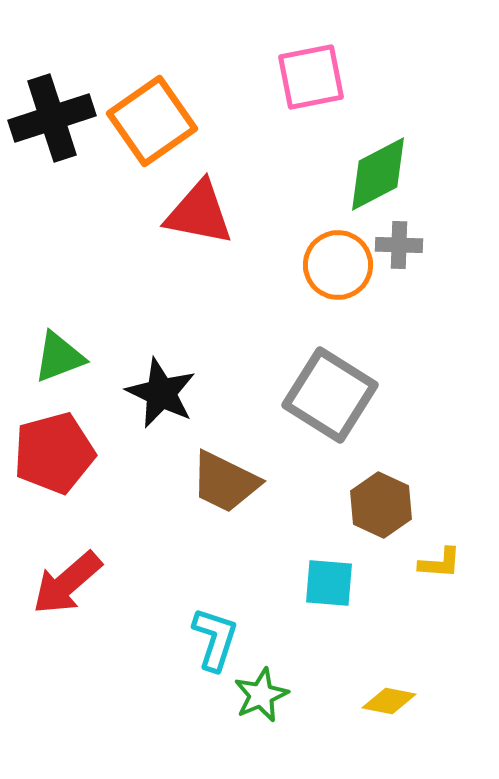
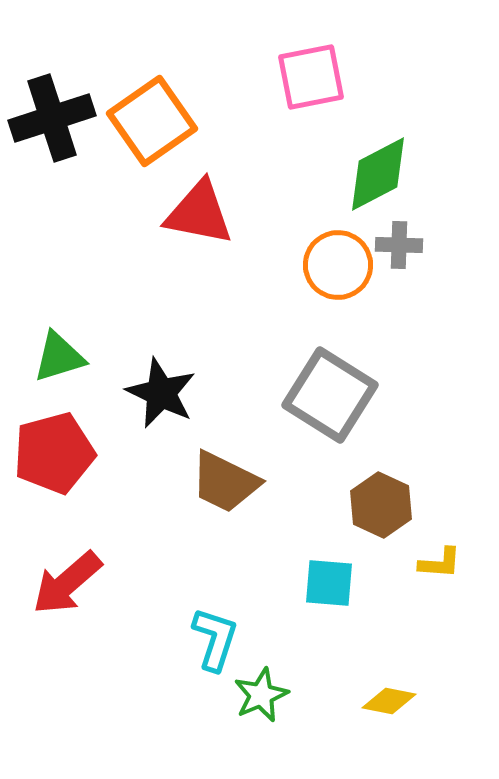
green triangle: rotated 4 degrees clockwise
